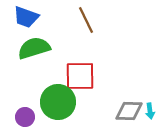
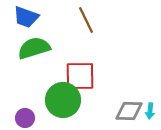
green circle: moved 5 px right, 2 px up
cyan arrow: rotated 14 degrees clockwise
purple circle: moved 1 px down
